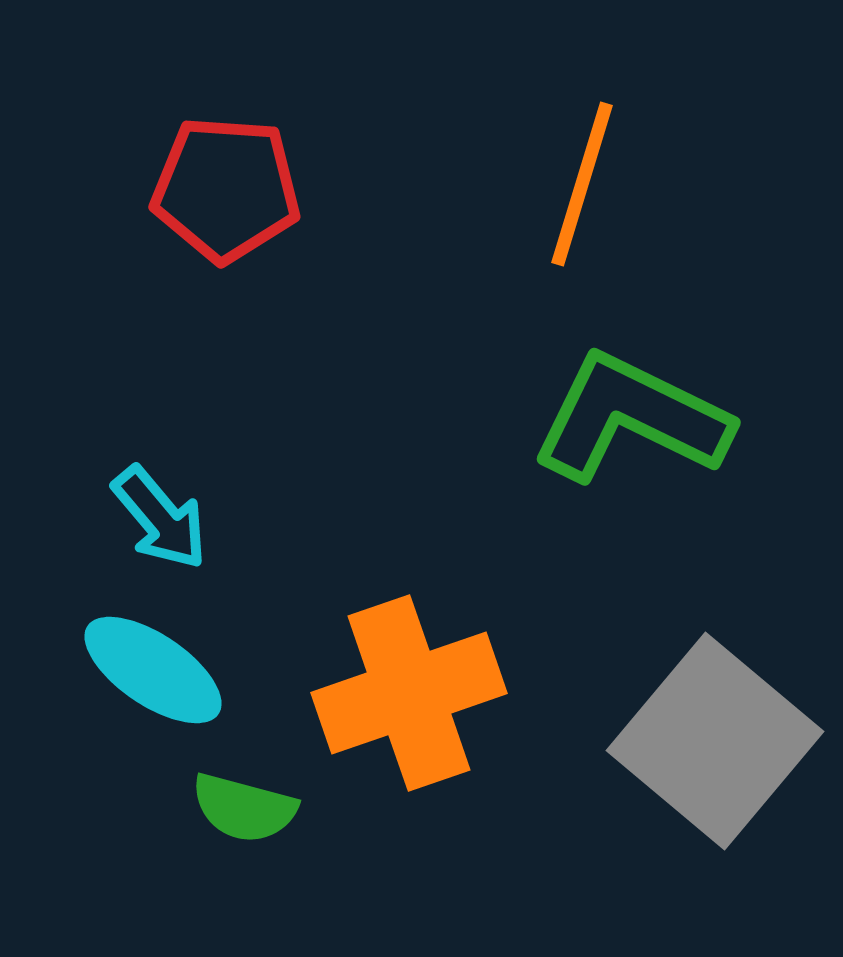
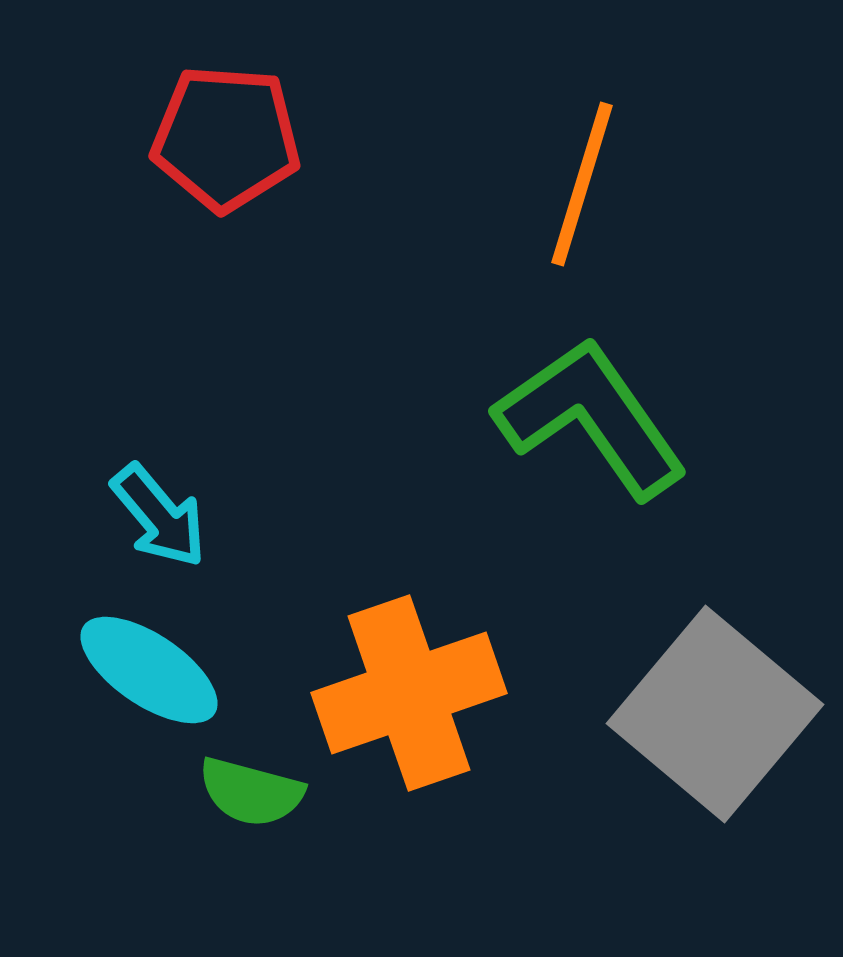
red pentagon: moved 51 px up
green L-shape: moved 40 px left; rotated 29 degrees clockwise
cyan arrow: moved 1 px left, 2 px up
cyan ellipse: moved 4 px left
gray square: moved 27 px up
green semicircle: moved 7 px right, 16 px up
